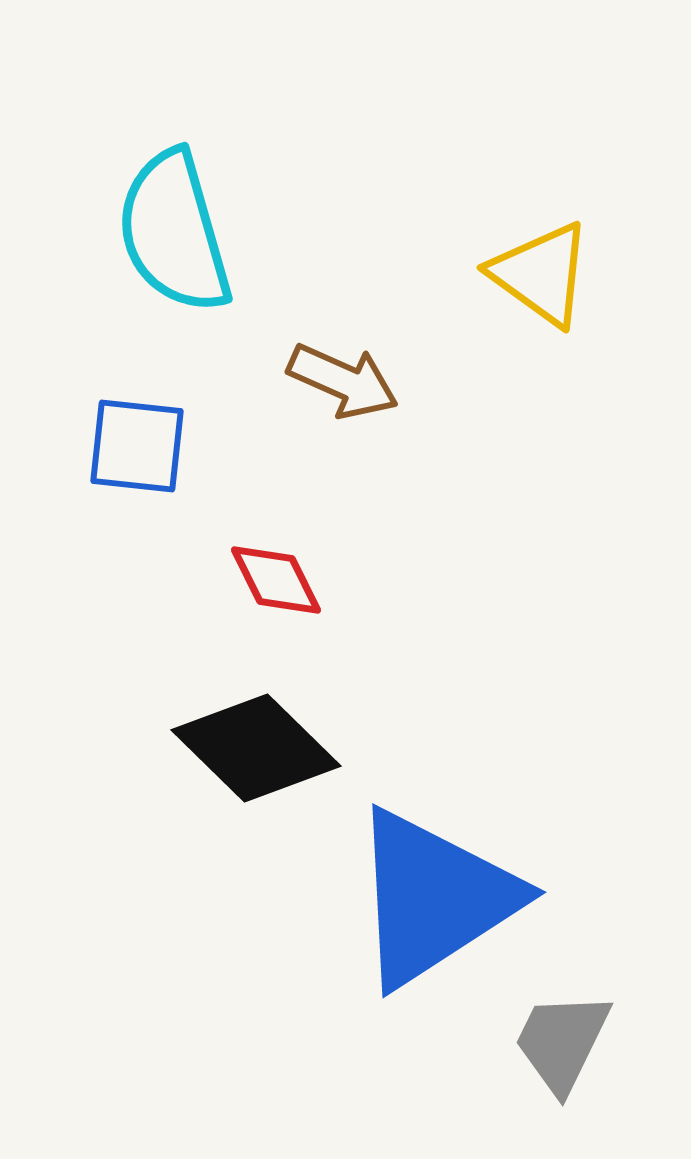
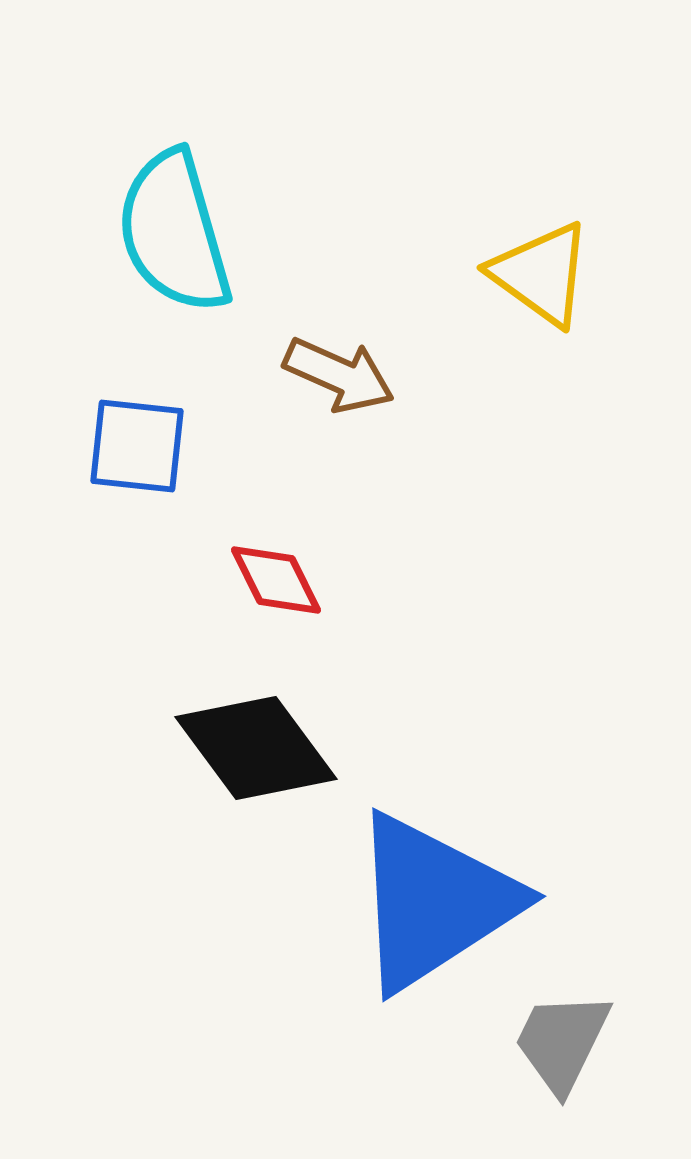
brown arrow: moved 4 px left, 6 px up
black diamond: rotated 9 degrees clockwise
blue triangle: moved 4 px down
